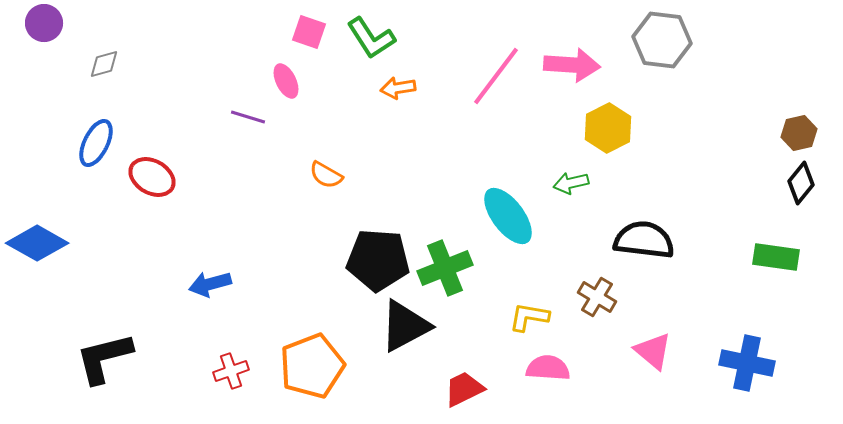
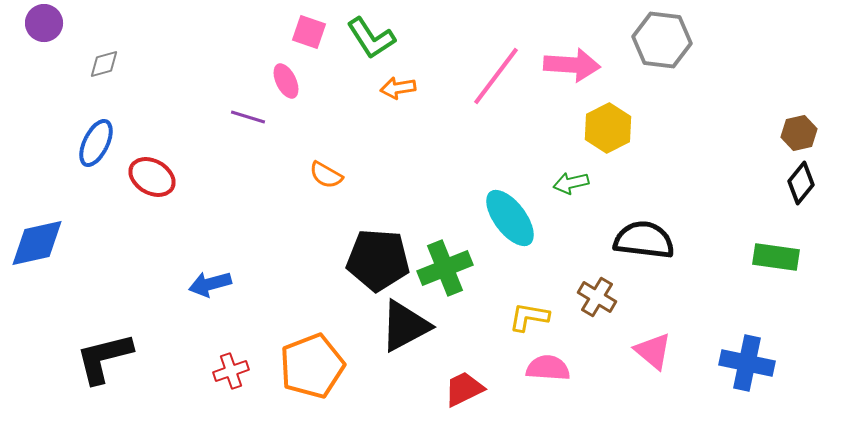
cyan ellipse: moved 2 px right, 2 px down
blue diamond: rotated 42 degrees counterclockwise
